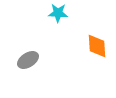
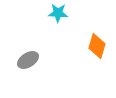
orange diamond: rotated 20 degrees clockwise
